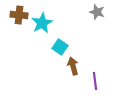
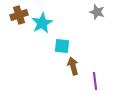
brown cross: rotated 24 degrees counterclockwise
cyan square: moved 2 px right, 1 px up; rotated 28 degrees counterclockwise
